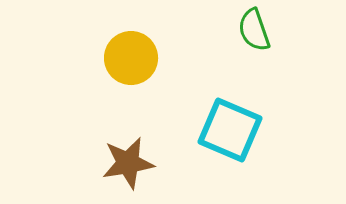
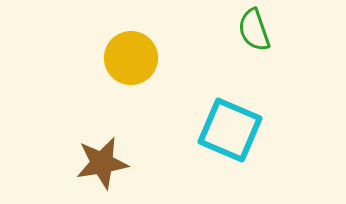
brown star: moved 26 px left
